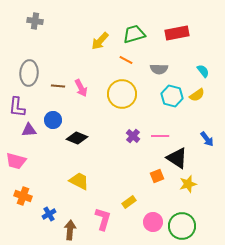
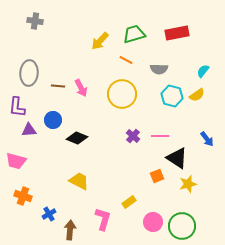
cyan semicircle: rotated 104 degrees counterclockwise
